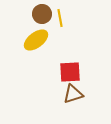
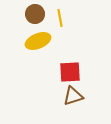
brown circle: moved 7 px left
yellow ellipse: moved 2 px right, 1 px down; rotated 15 degrees clockwise
brown triangle: moved 2 px down
